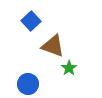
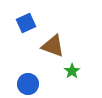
blue square: moved 5 px left, 2 px down; rotated 18 degrees clockwise
green star: moved 3 px right, 3 px down
